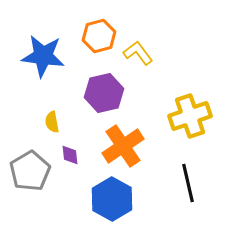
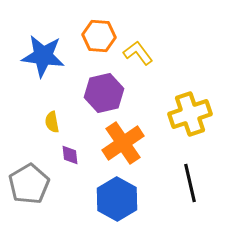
orange hexagon: rotated 20 degrees clockwise
yellow cross: moved 2 px up
orange cross: moved 3 px up
gray pentagon: moved 1 px left, 13 px down
black line: moved 2 px right
blue hexagon: moved 5 px right
